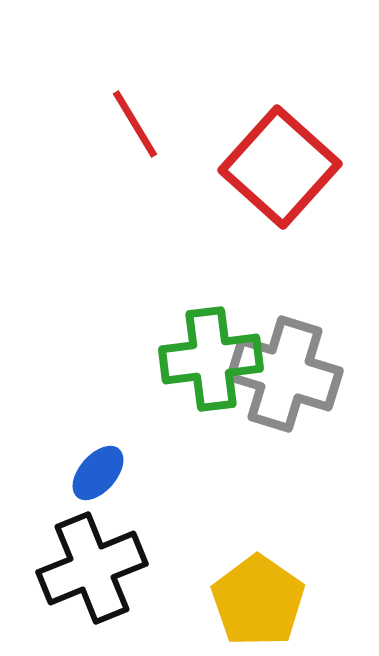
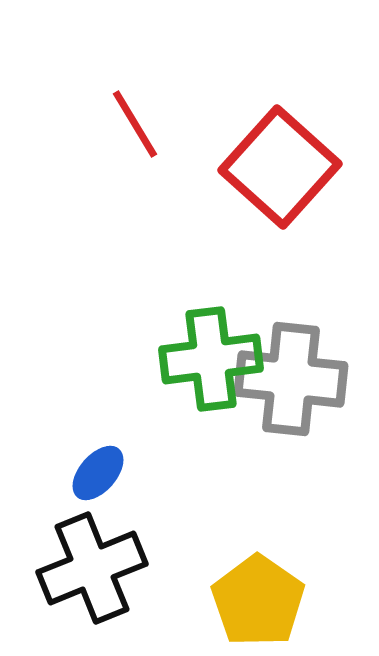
gray cross: moved 6 px right, 5 px down; rotated 11 degrees counterclockwise
